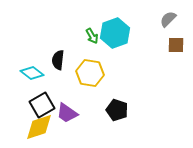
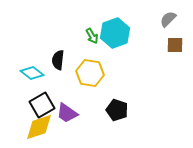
brown square: moved 1 px left
